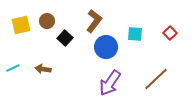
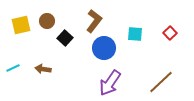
blue circle: moved 2 px left, 1 px down
brown line: moved 5 px right, 3 px down
